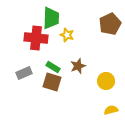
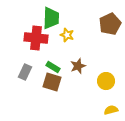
gray rectangle: moved 1 px right, 1 px up; rotated 42 degrees counterclockwise
